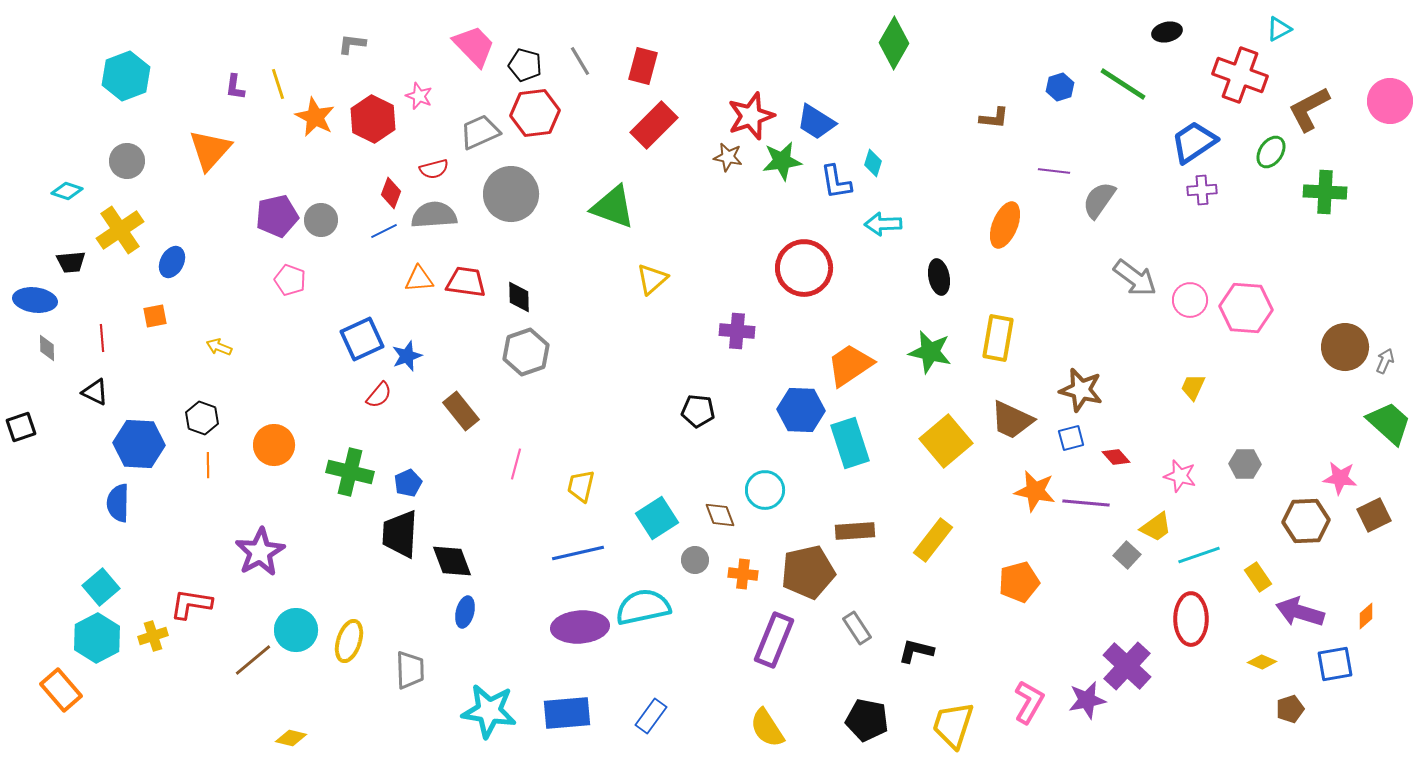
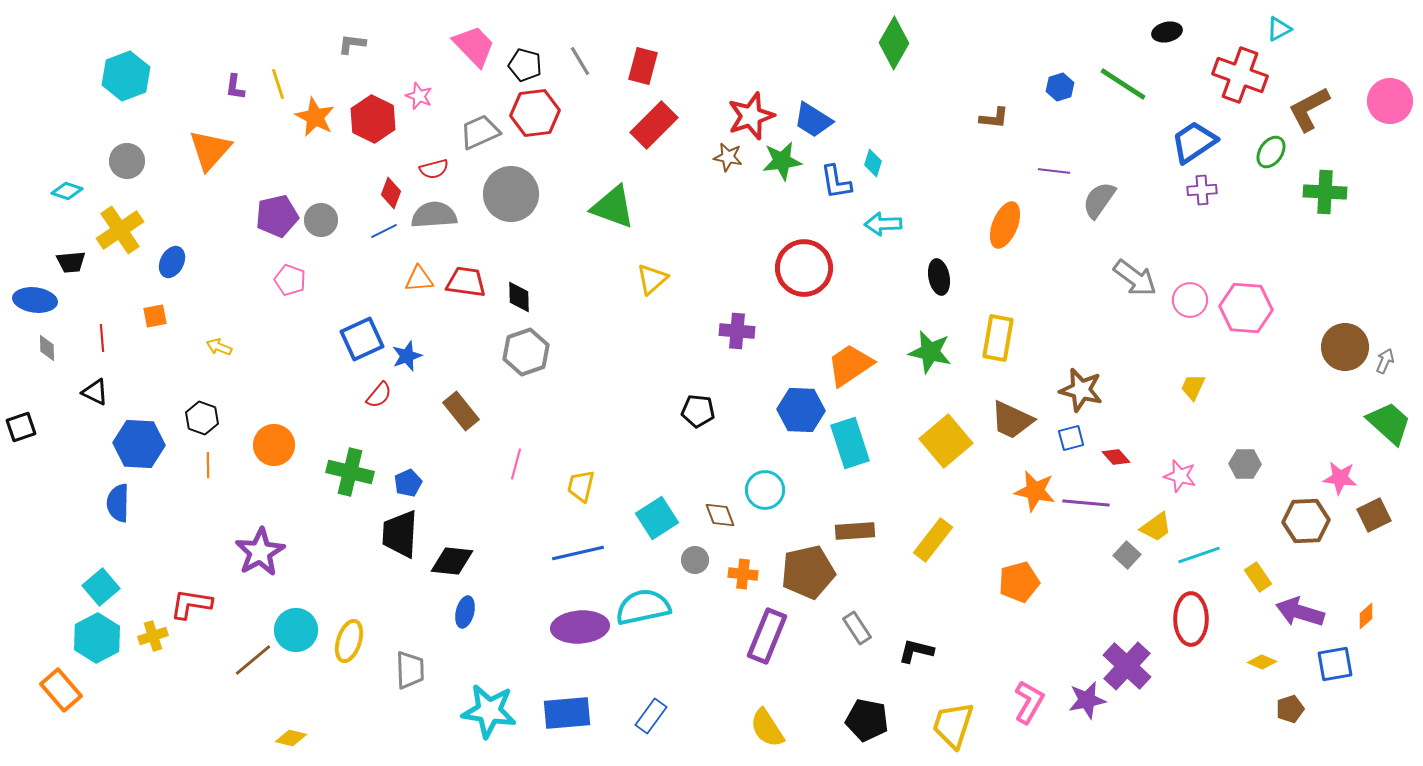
blue trapezoid at (816, 122): moved 3 px left, 2 px up
black diamond at (452, 561): rotated 63 degrees counterclockwise
purple rectangle at (774, 640): moved 7 px left, 4 px up
